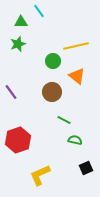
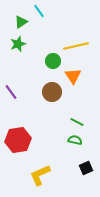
green triangle: rotated 32 degrees counterclockwise
orange triangle: moved 4 px left; rotated 18 degrees clockwise
green line: moved 13 px right, 2 px down
red hexagon: rotated 10 degrees clockwise
